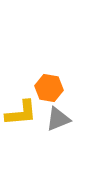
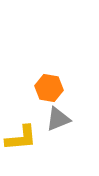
yellow L-shape: moved 25 px down
